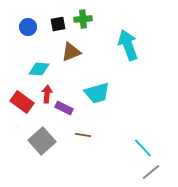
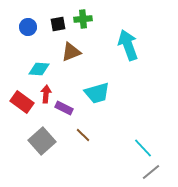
red arrow: moved 1 px left
brown line: rotated 35 degrees clockwise
